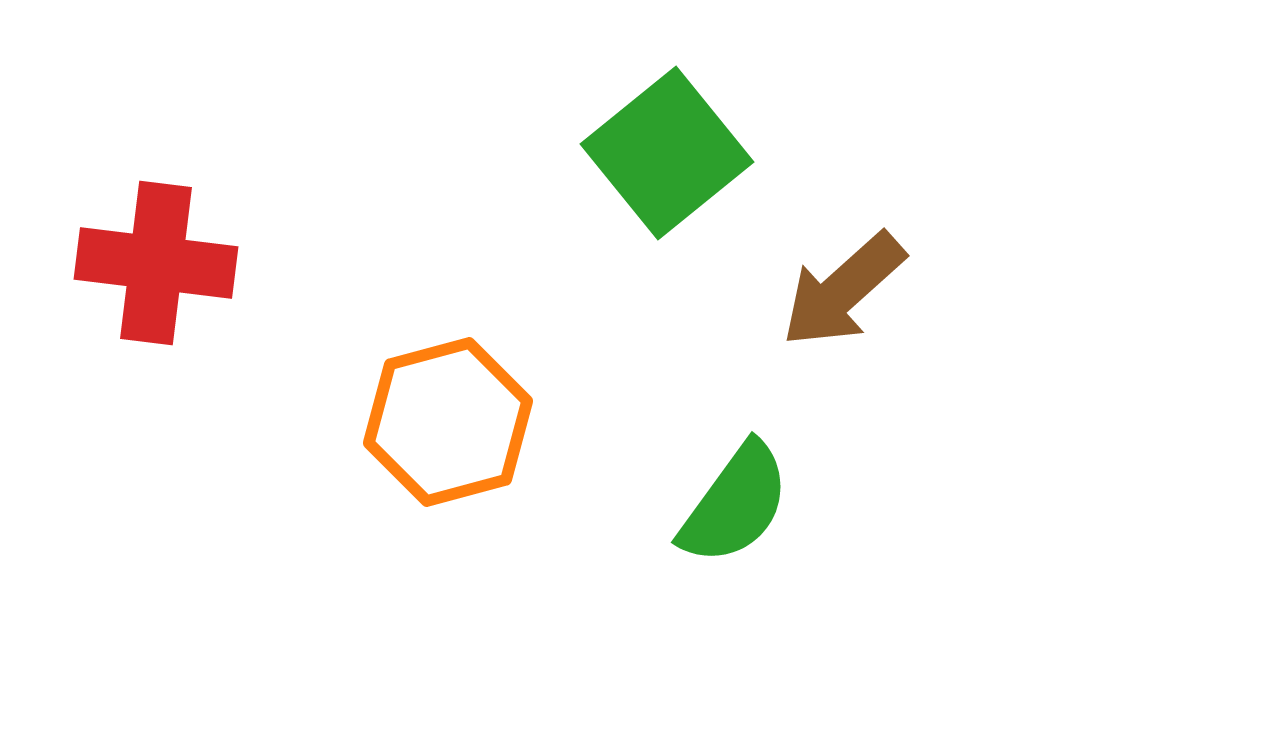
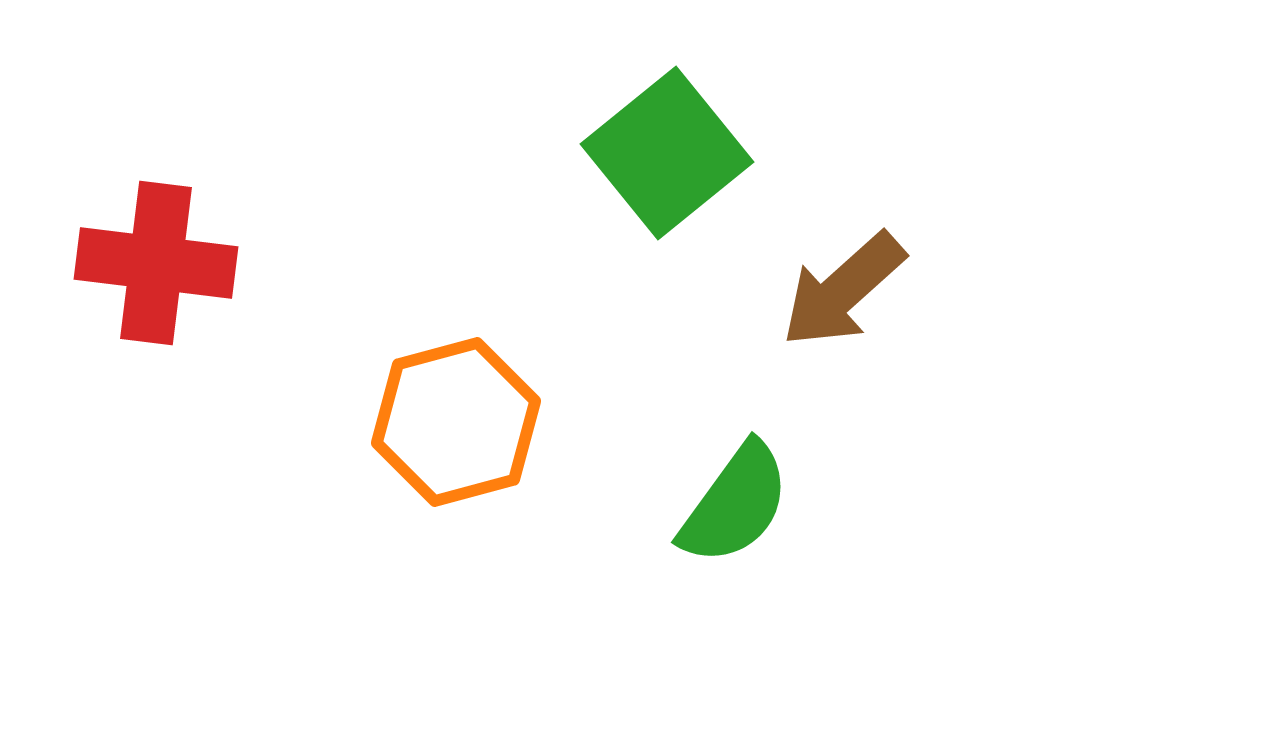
orange hexagon: moved 8 px right
